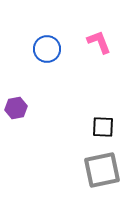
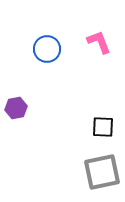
gray square: moved 2 px down
